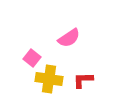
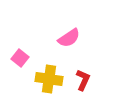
pink square: moved 12 px left
red L-shape: rotated 115 degrees clockwise
